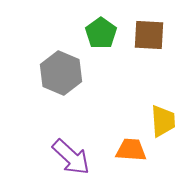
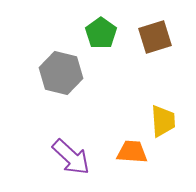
brown square: moved 6 px right, 2 px down; rotated 20 degrees counterclockwise
gray hexagon: rotated 9 degrees counterclockwise
orange trapezoid: moved 1 px right, 2 px down
